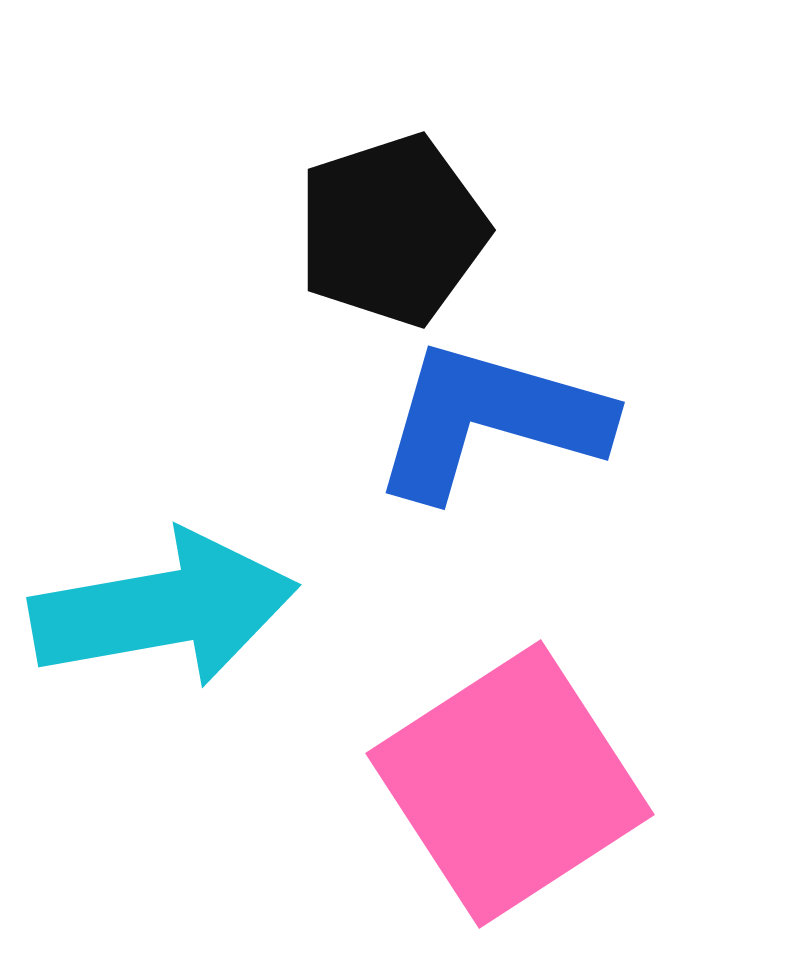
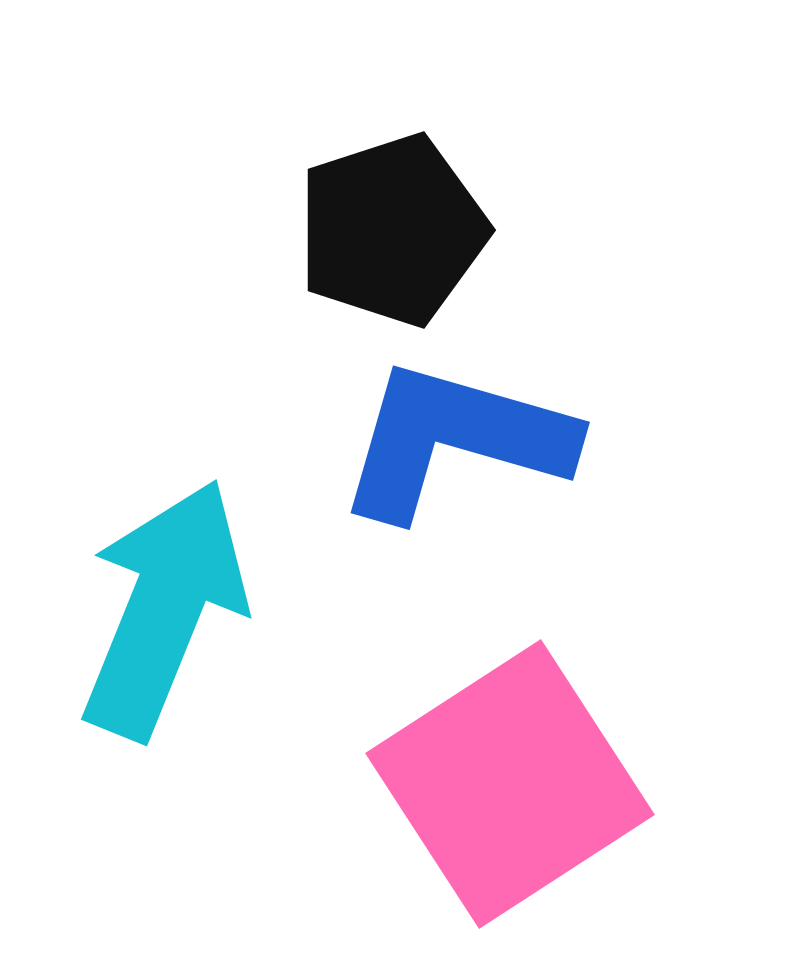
blue L-shape: moved 35 px left, 20 px down
cyan arrow: rotated 58 degrees counterclockwise
